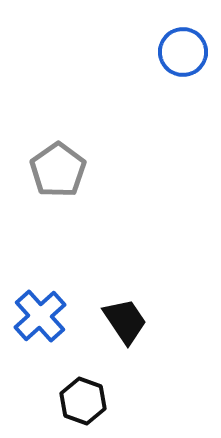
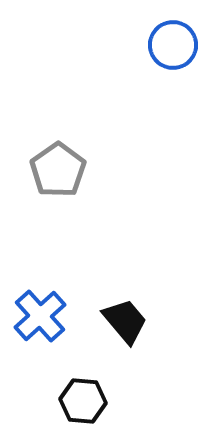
blue circle: moved 10 px left, 7 px up
black trapezoid: rotated 6 degrees counterclockwise
black hexagon: rotated 15 degrees counterclockwise
